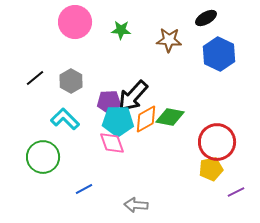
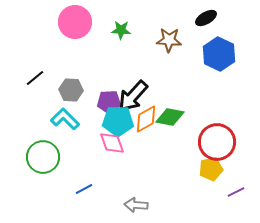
gray hexagon: moved 9 px down; rotated 25 degrees counterclockwise
